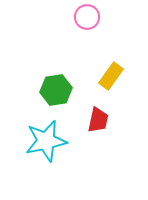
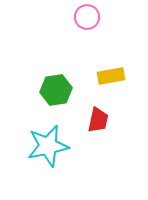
yellow rectangle: rotated 44 degrees clockwise
cyan star: moved 2 px right, 5 px down
